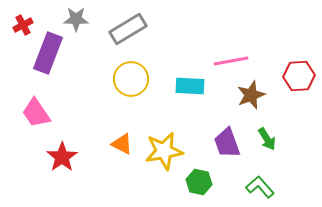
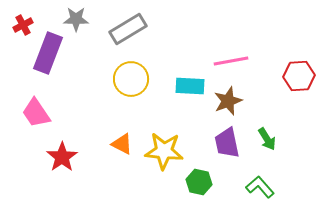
brown star: moved 23 px left, 6 px down
purple trapezoid: rotated 8 degrees clockwise
yellow star: rotated 15 degrees clockwise
